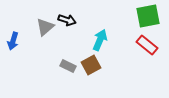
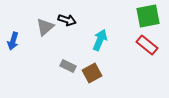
brown square: moved 1 px right, 8 px down
